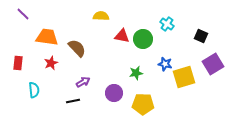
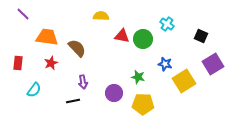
green star: moved 2 px right, 4 px down; rotated 24 degrees clockwise
yellow square: moved 4 px down; rotated 15 degrees counterclockwise
purple arrow: rotated 112 degrees clockwise
cyan semicircle: rotated 42 degrees clockwise
